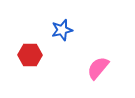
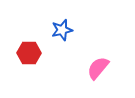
red hexagon: moved 1 px left, 2 px up
